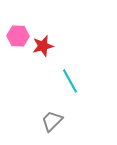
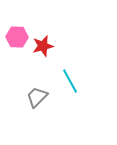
pink hexagon: moved 1 px left, 1 px down
gray trapezoid: moved 15 px left, 24 px up
